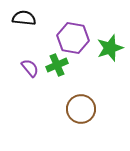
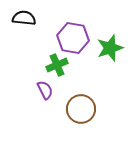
purple semicircle: moved 15 px right, 22 px down; rotated 12 degrees clockwise
